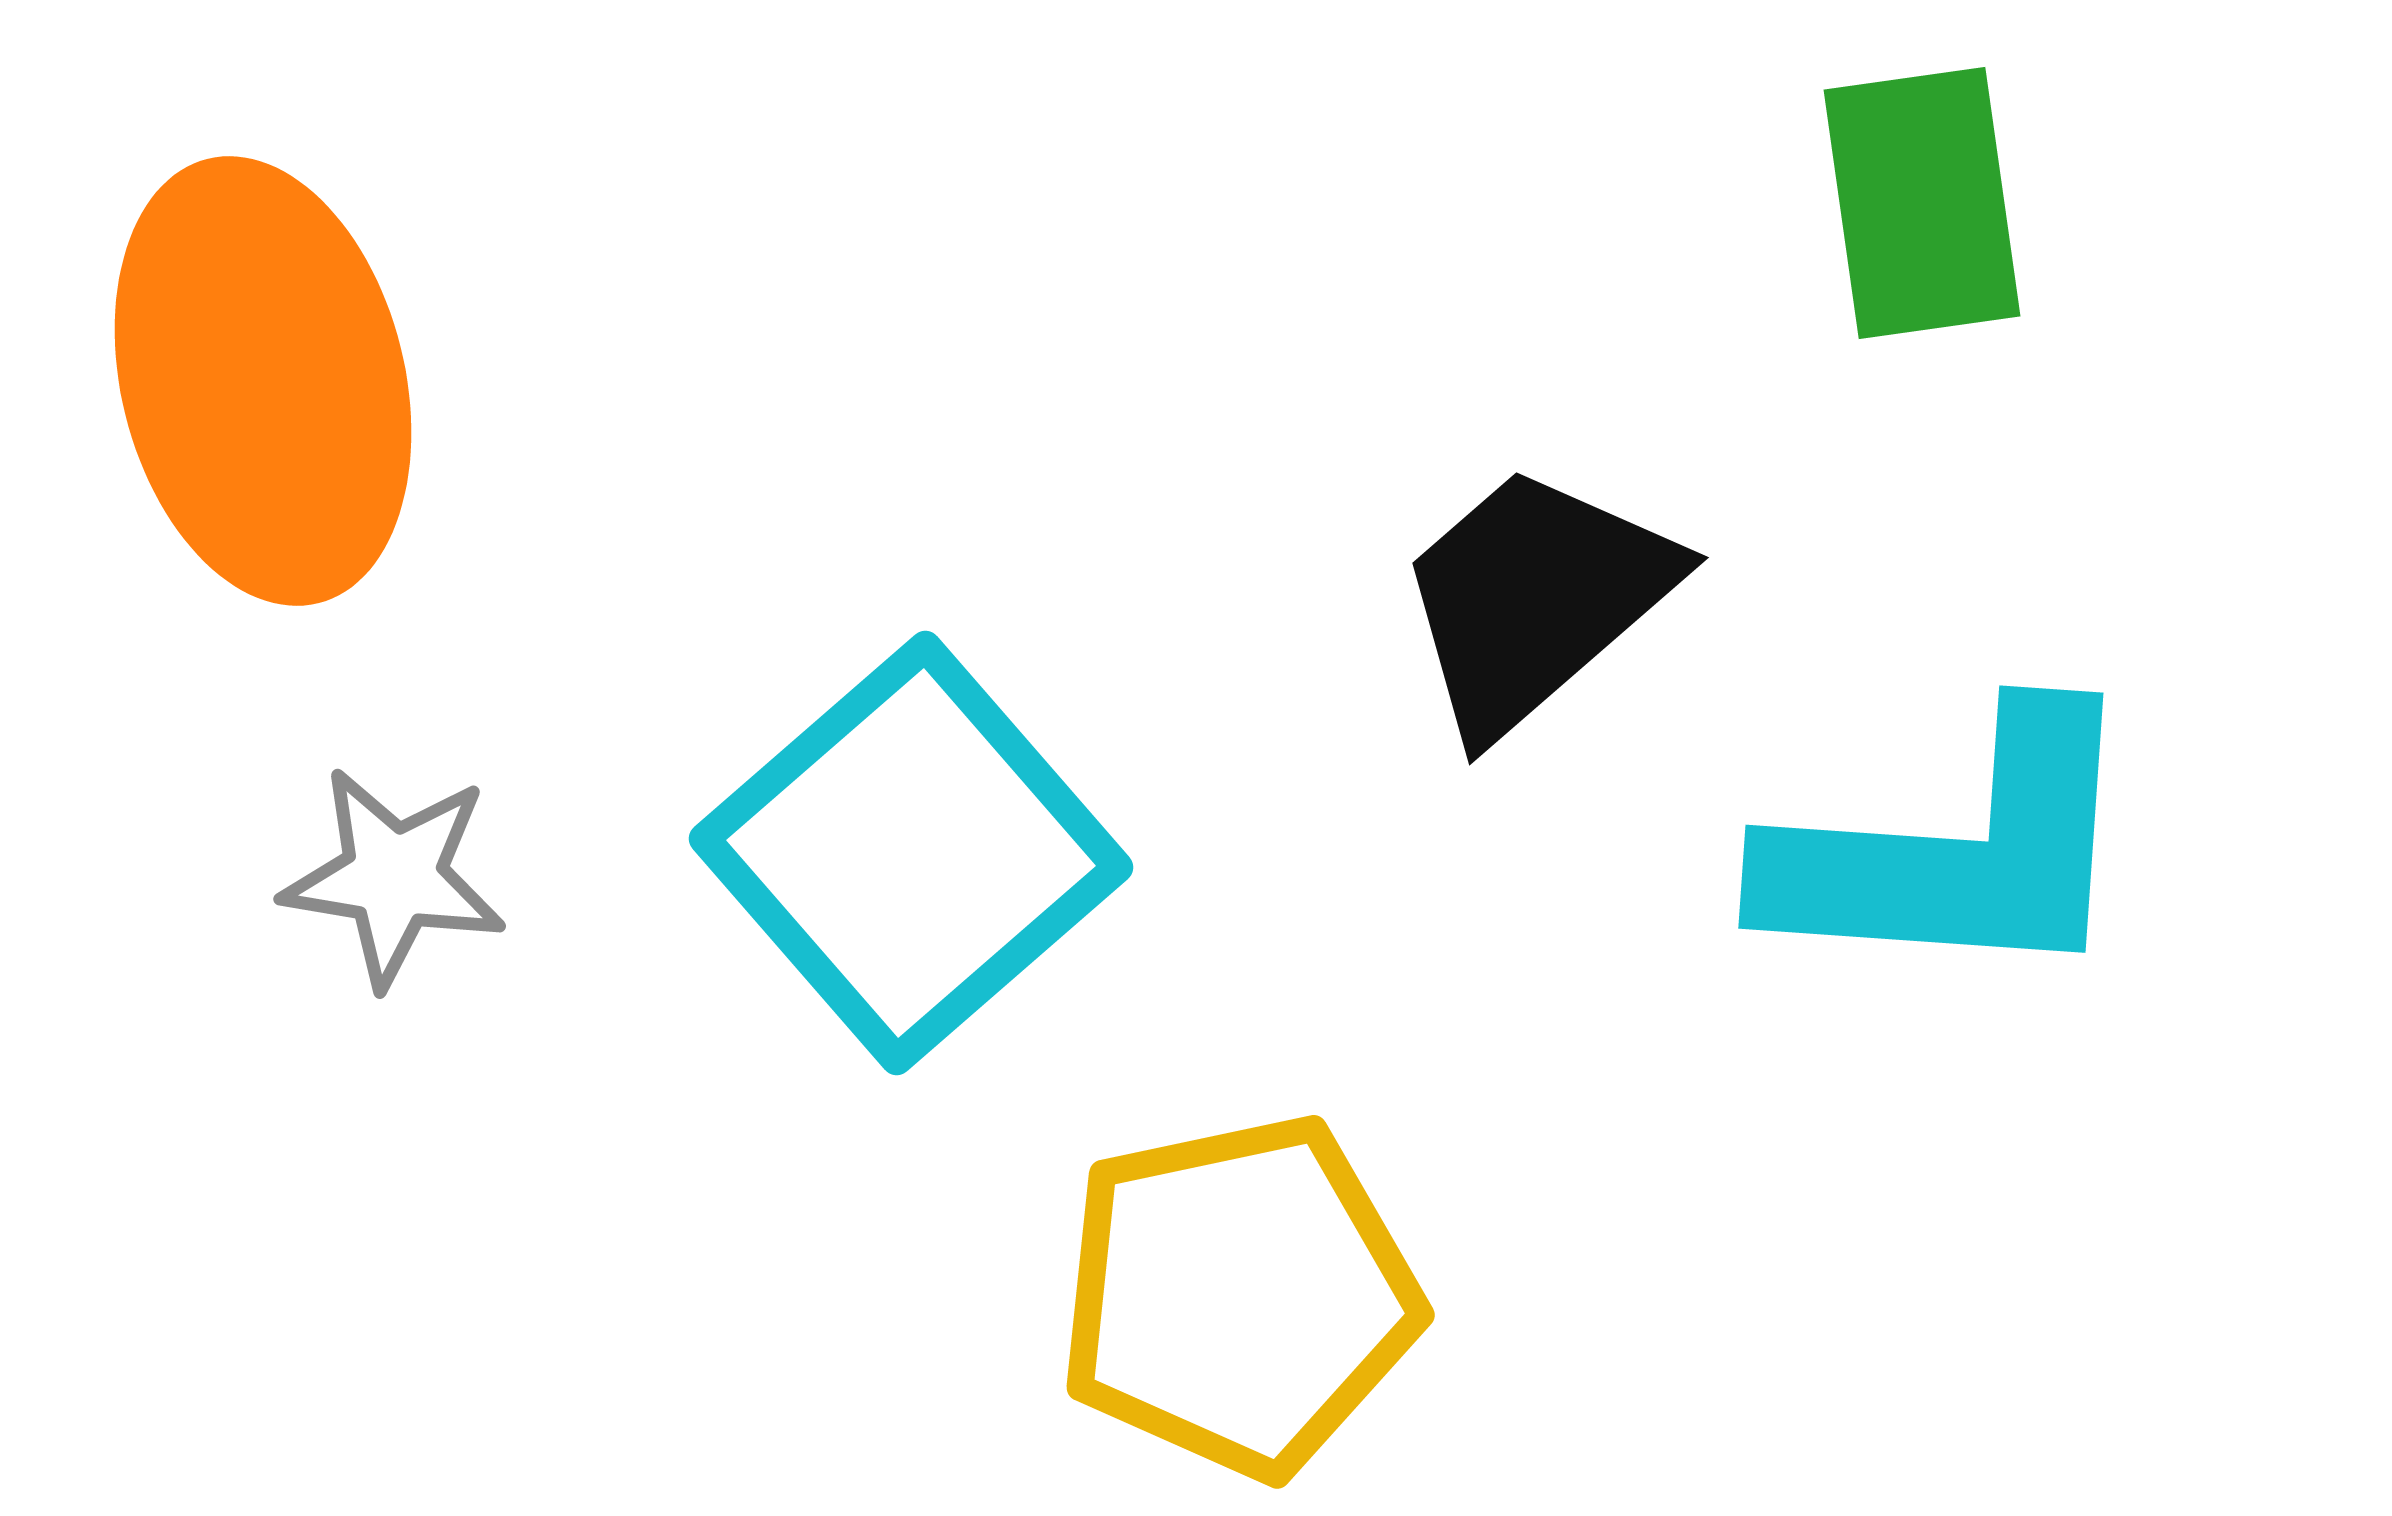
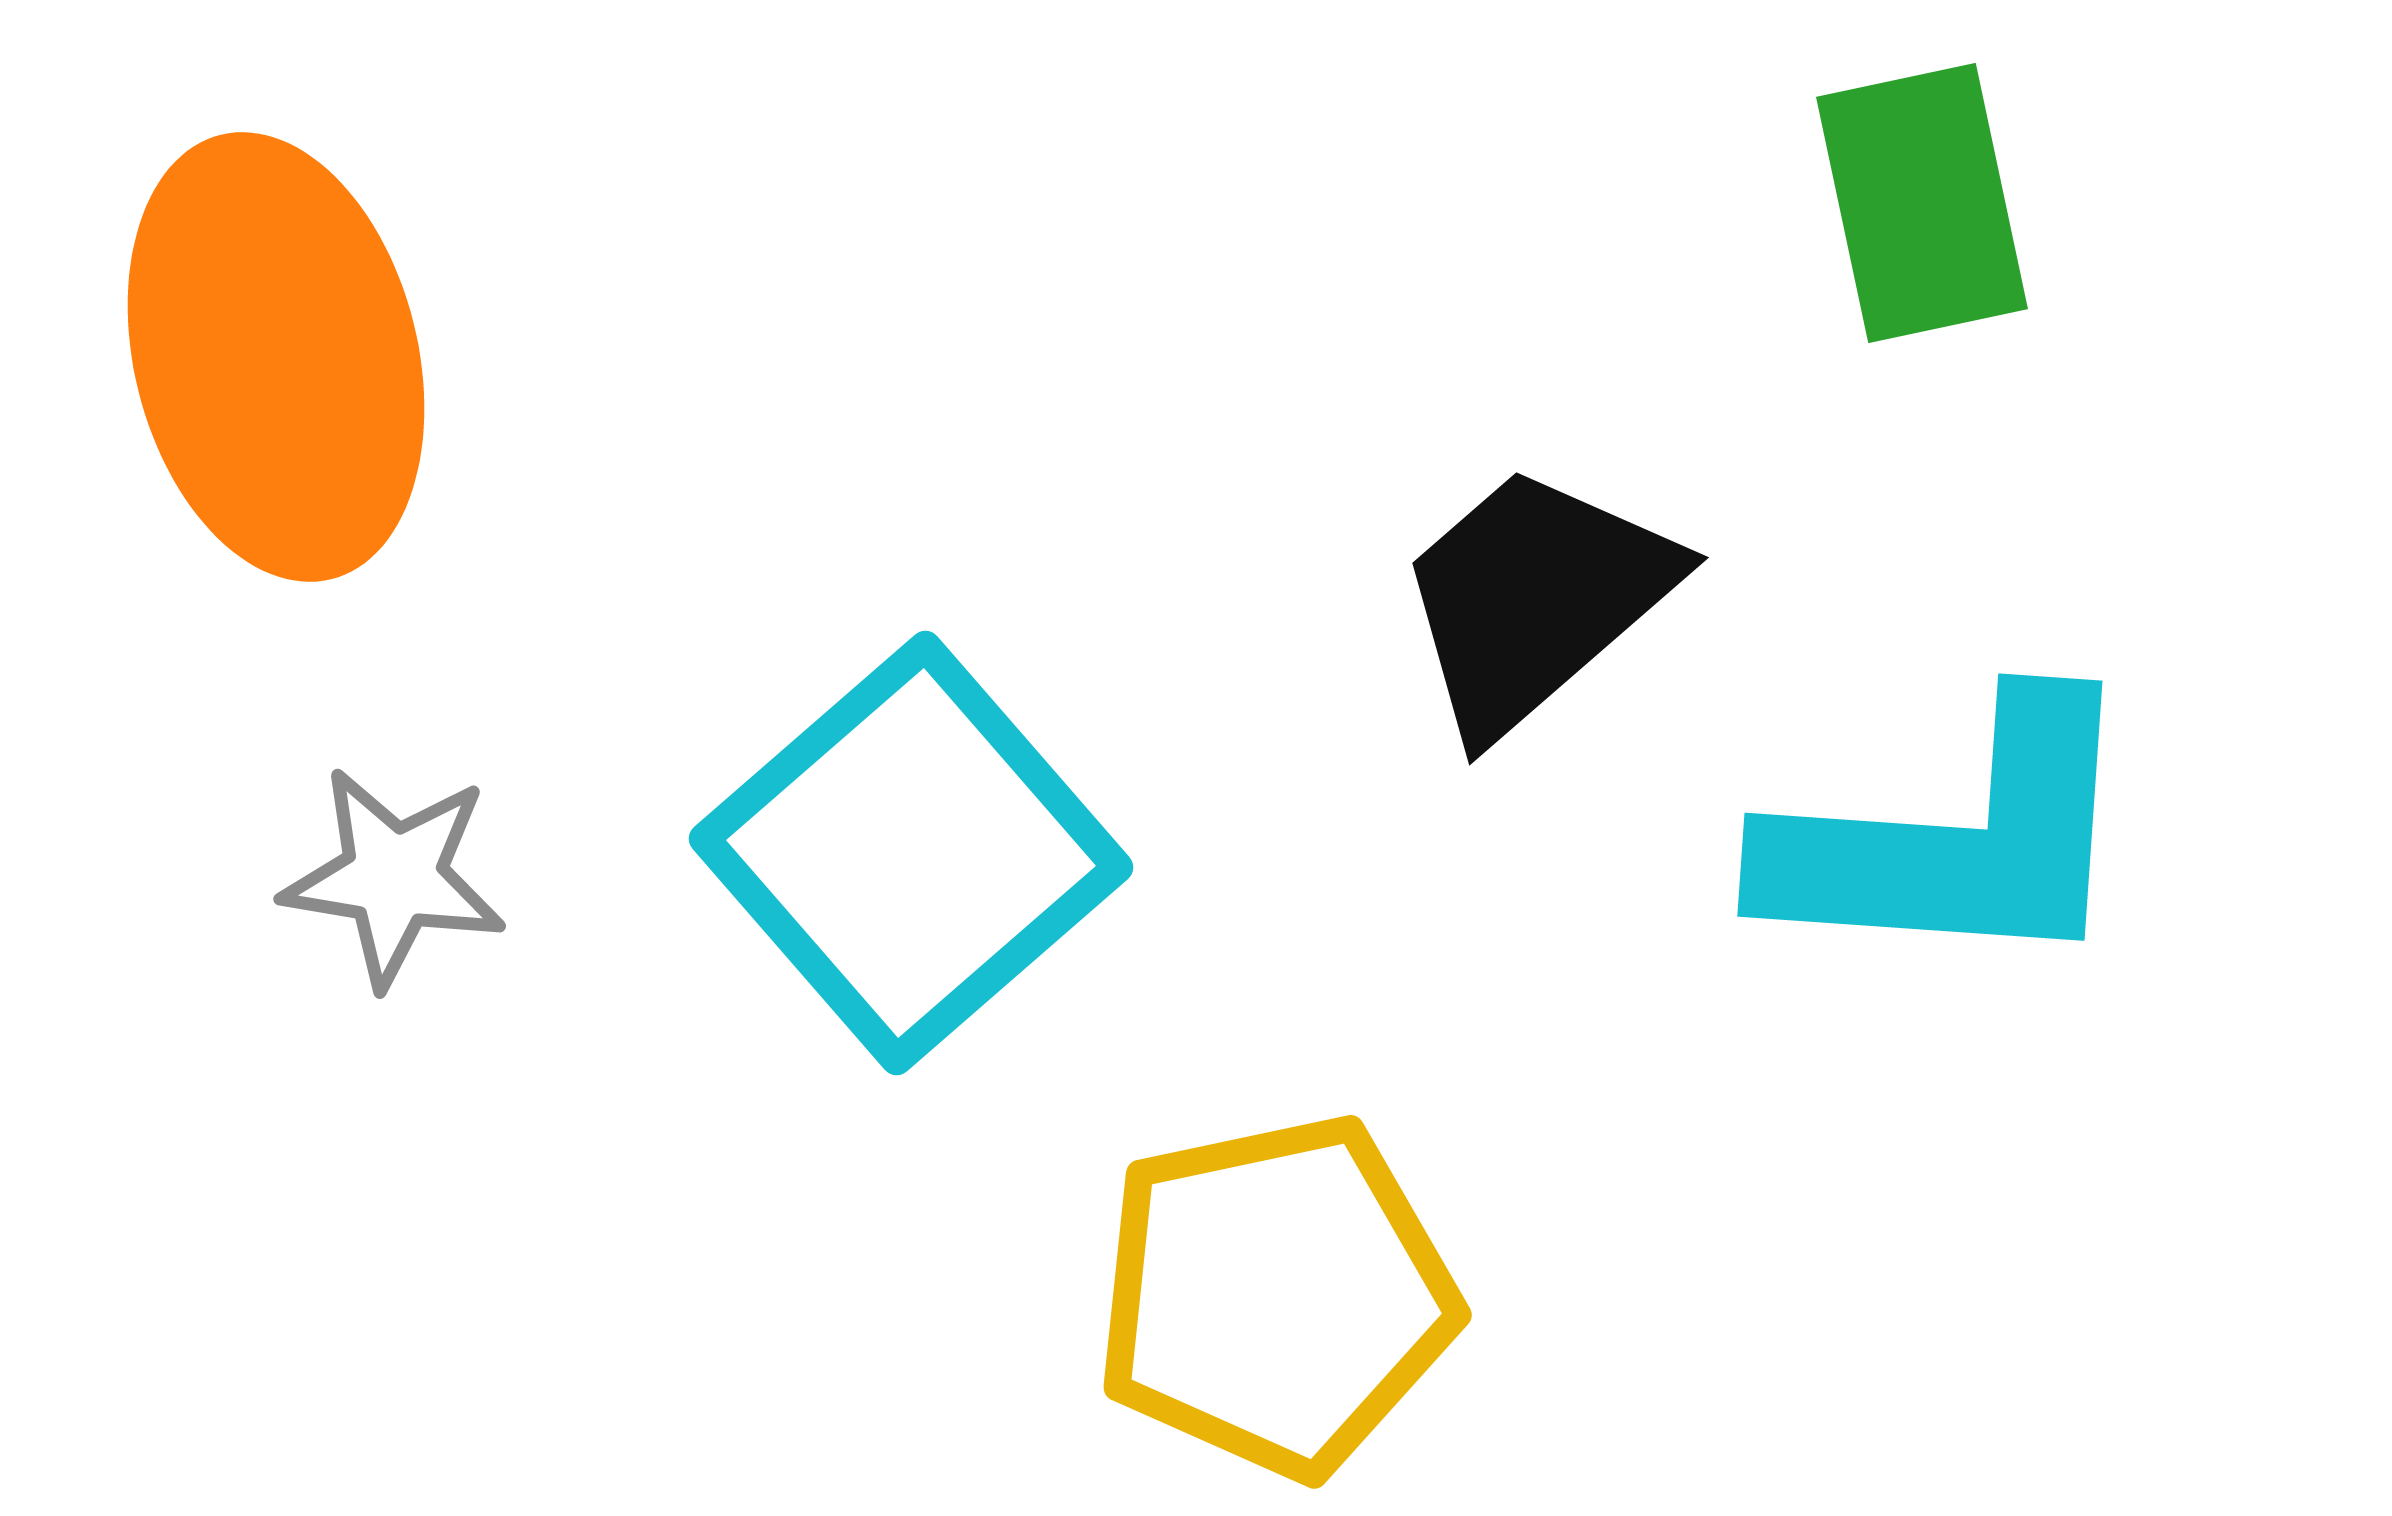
green rectangle: rotated 4 degrees counterclockwise
orange ellipse: moved 13 px right, 24 px up
cyan L-shape: moved 1 px left, 12 px up
yellow pentagon: moved 37 px right
